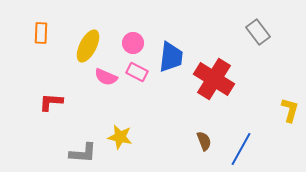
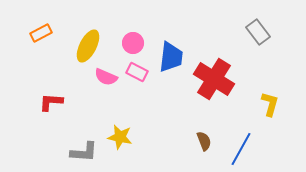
orange rectangle: rotated 60 degrees clockwise
yellow L-shape: moved 20 px left, 6 px up
gray L-shape: moved 1 px right, 1 px up
